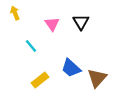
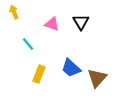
yellow arrow: moved 1 px left, 1 px up
pink triangle: rotated 35 degrees counterclockwise
cyan line: moved 3 px left, 2 px up
yellow rectangle: moved 1 px left, 6 px up; rotated 30 degrees counterclockwise
